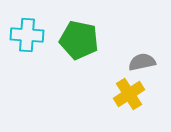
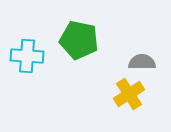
cyan cross: moved 21 px down
gray semicircle: rotated 12 degrees clockwise
